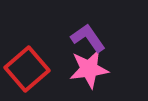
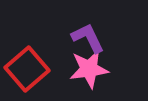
purple L-shape: rotated 9 degrees clockwise
